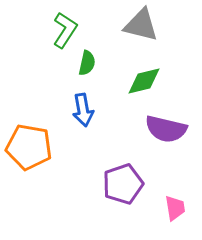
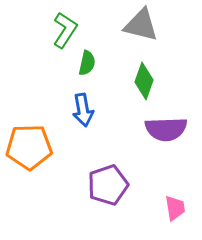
green diamond: rotated 57 degrees counterclockwise
purple semicircle: rotated 15 degrees counterclockwise
orange pentagon: rotated 12 degrees counterclockwise
purple pentagon: moved 15 px left, 1 px down
